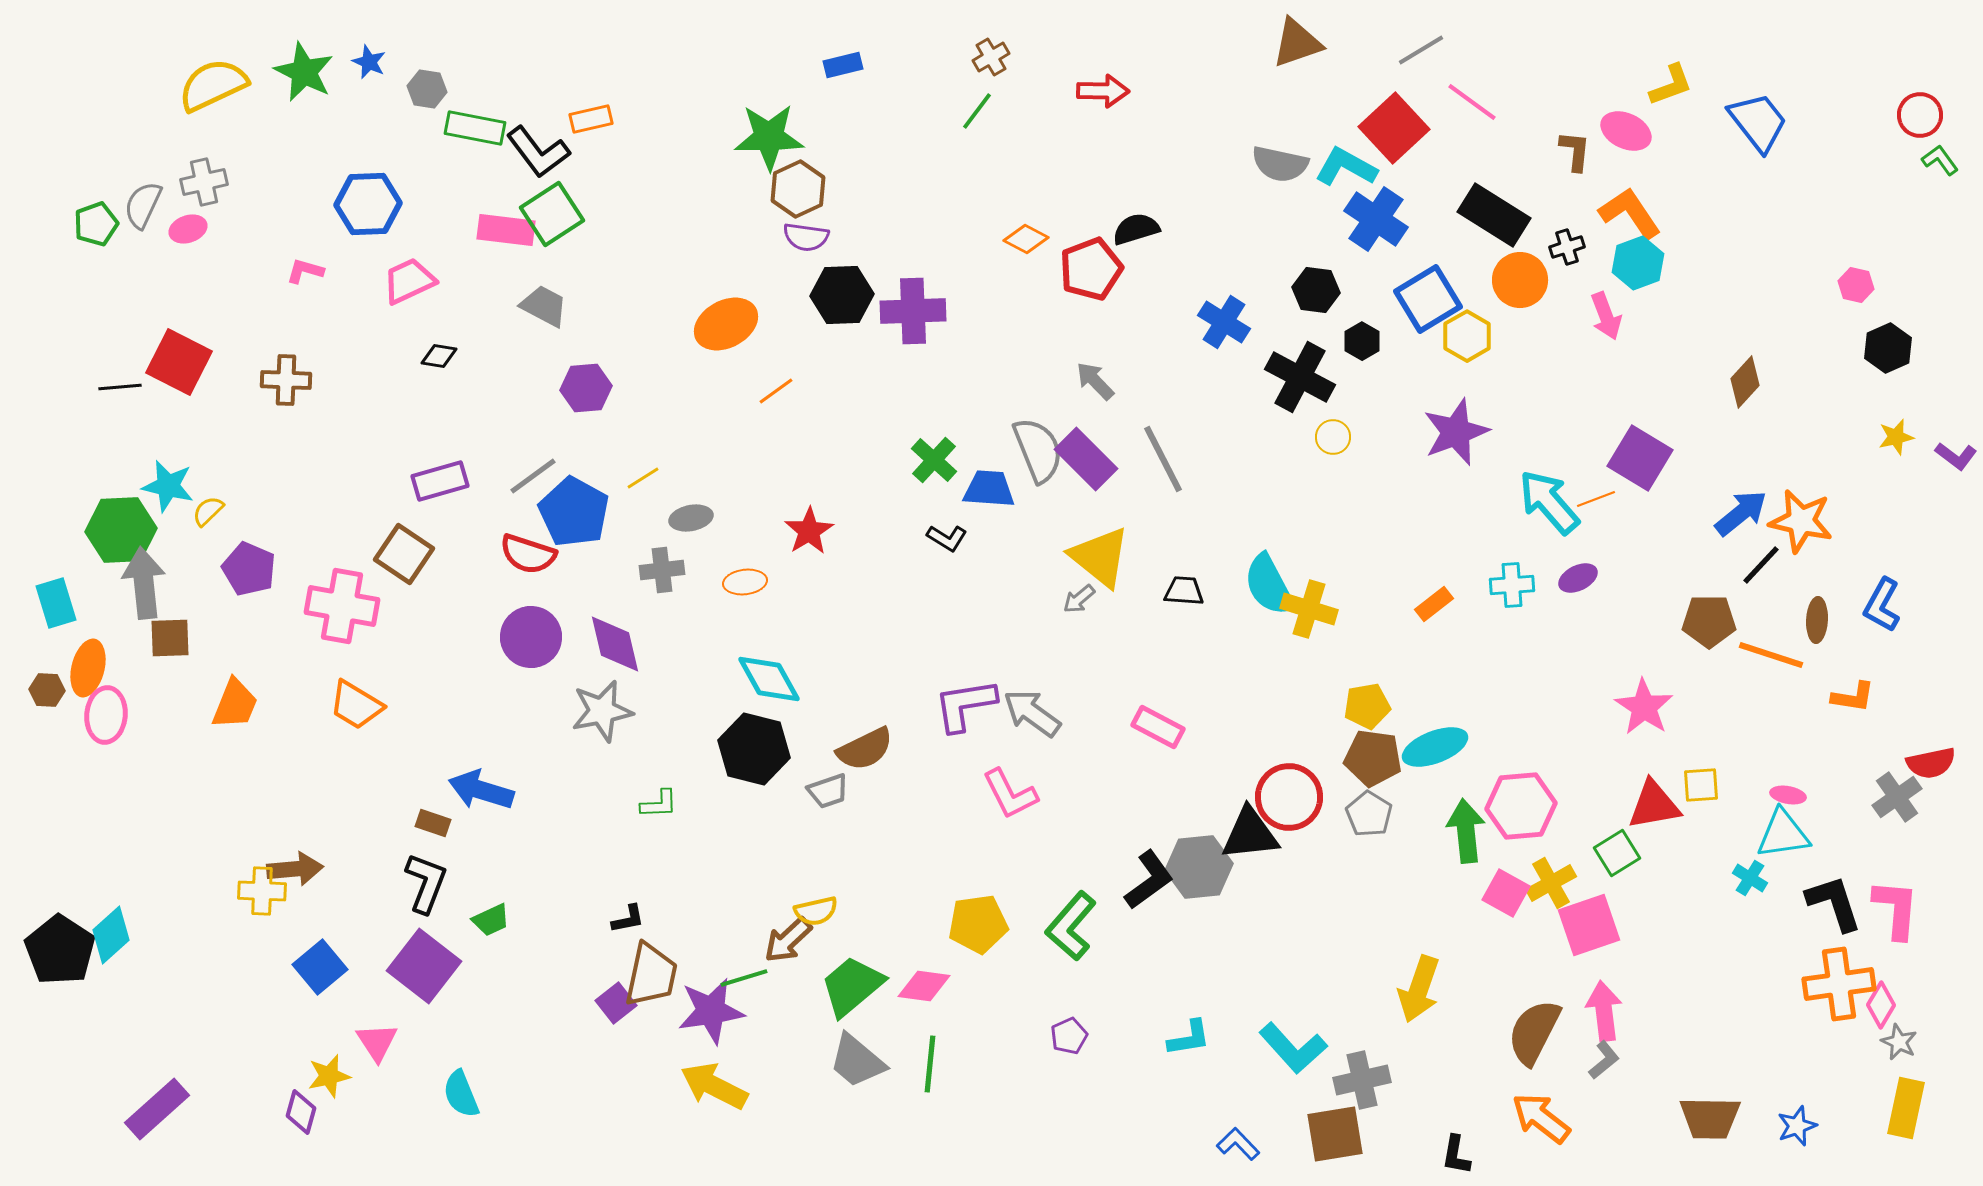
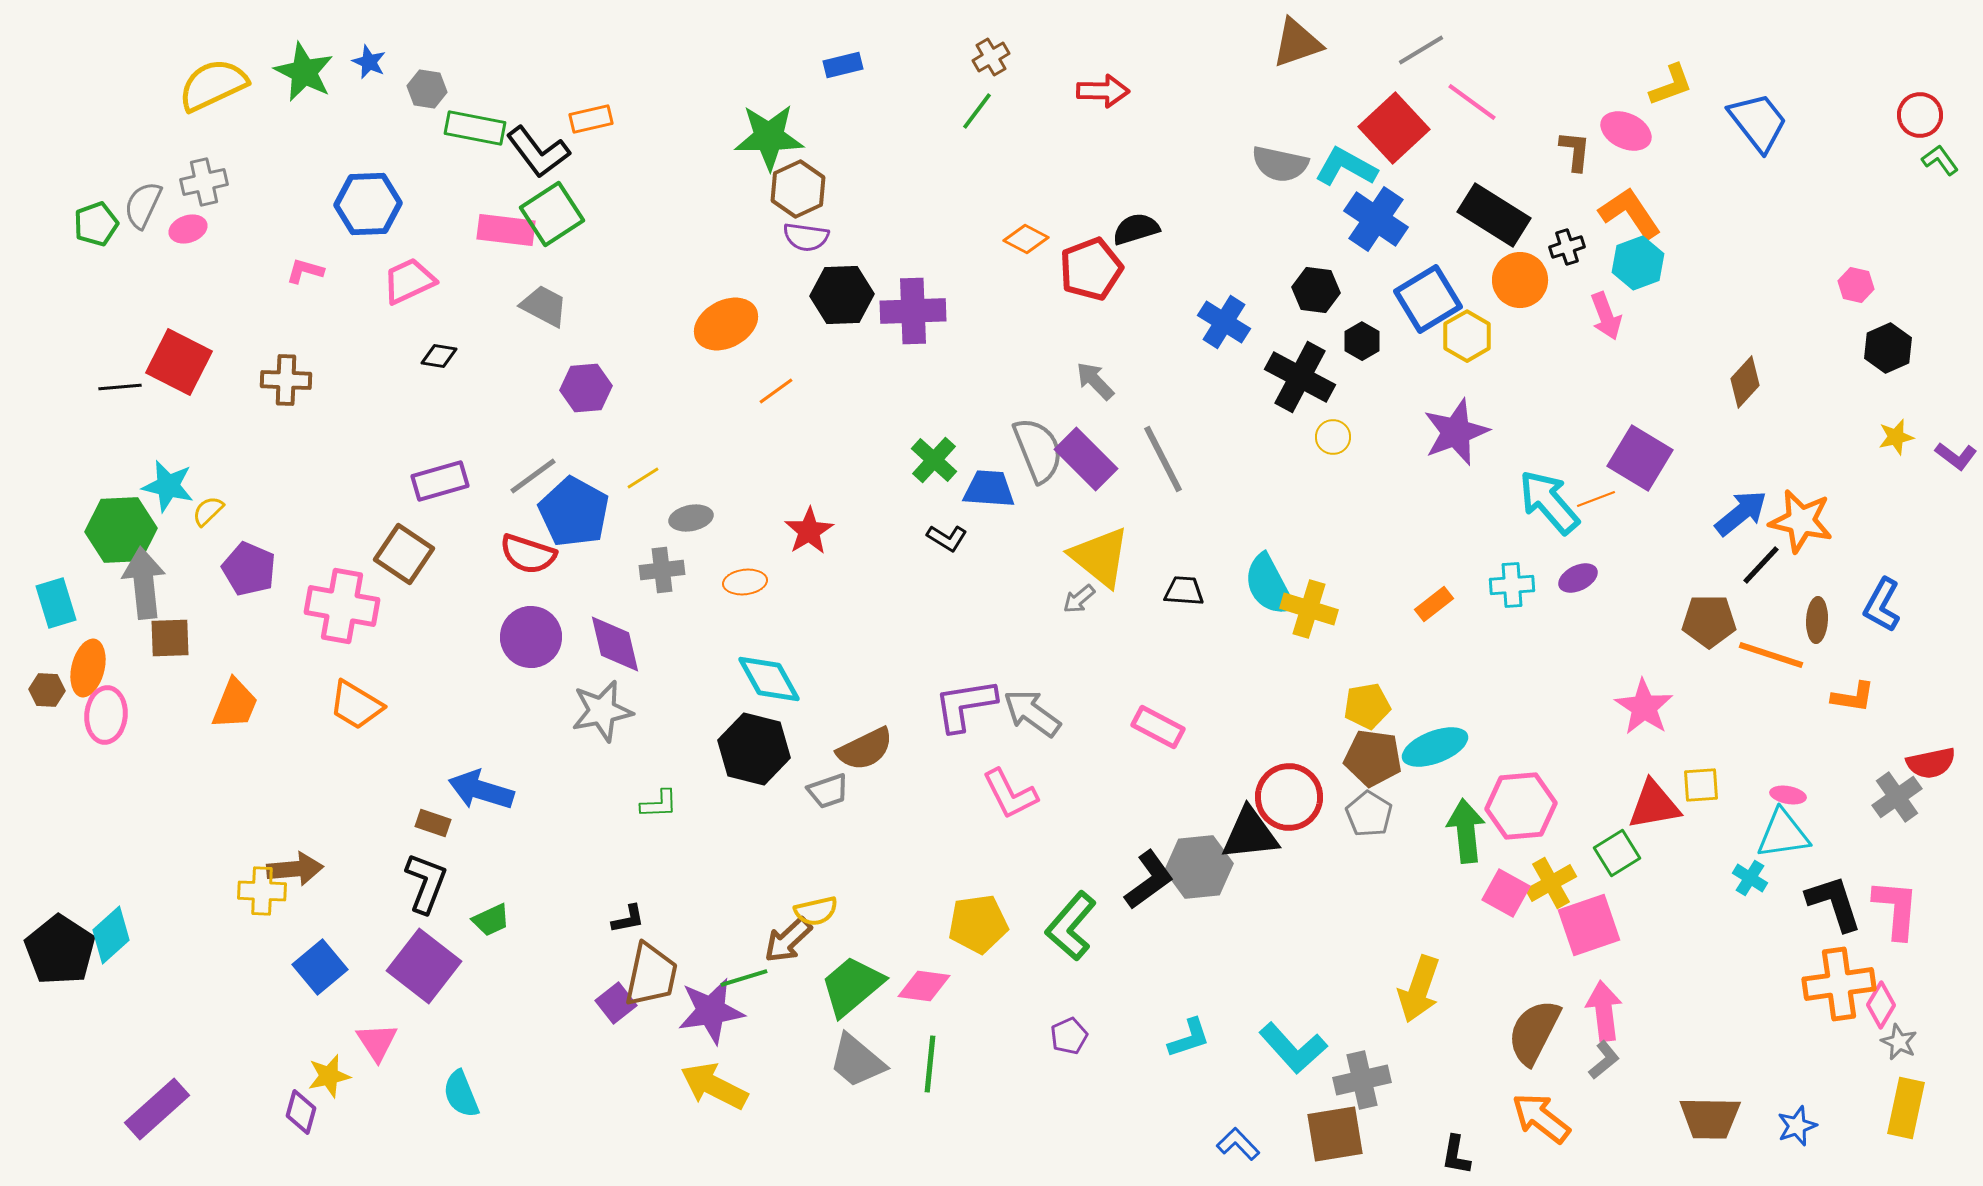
cyan L-shape at (1189, 1038): rotated 9 degrees counterclockwise
